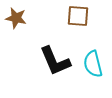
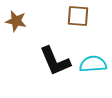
brown star: moved 3 px down
cyan semicircle: rotated 100 degrees clockwise
